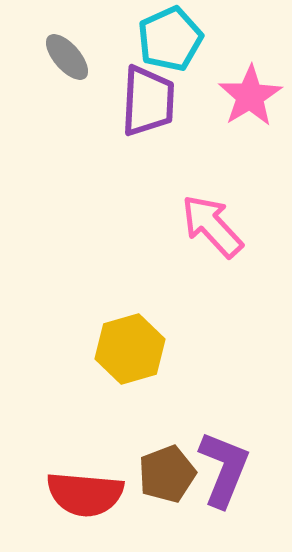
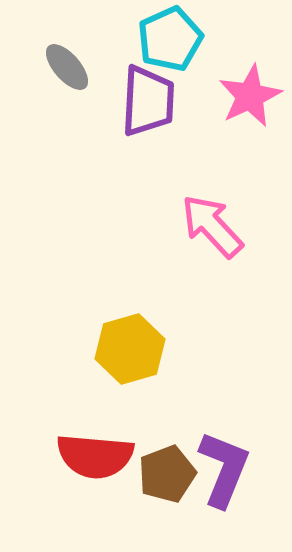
gray ellipse: moved 10 px down
pink star: rotated 6 degrees clockwise
red semicircle: moved 10 px right, 38 px up
